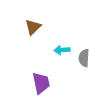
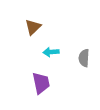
cyan arrow: moved 11 px left, 2 px down
